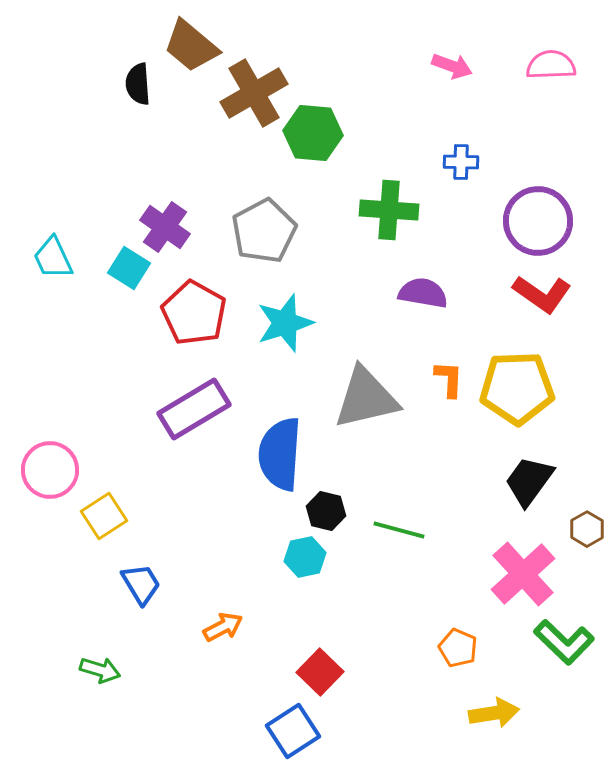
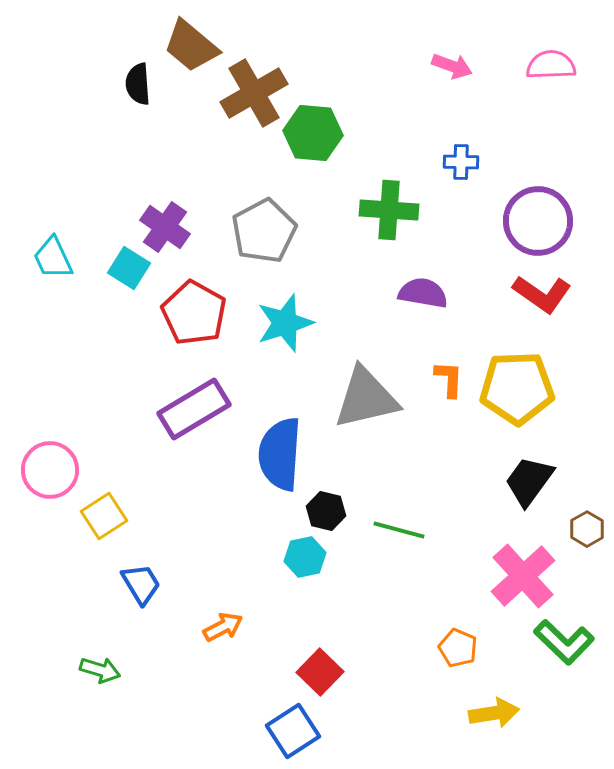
pink cross: moved 2 px down
